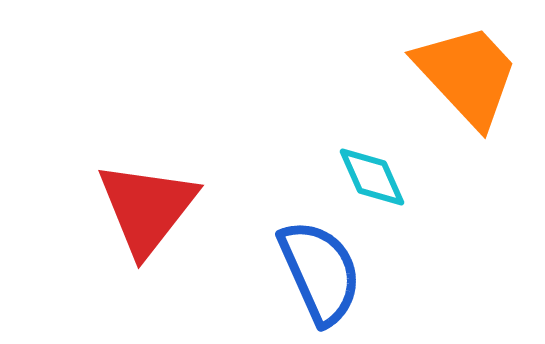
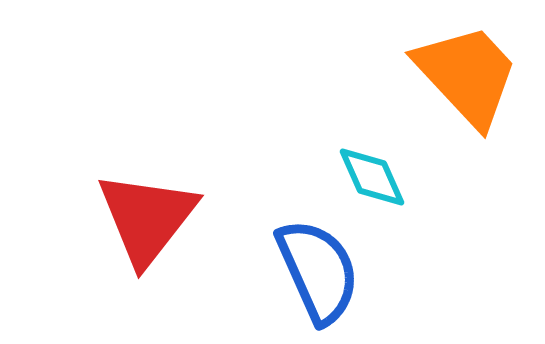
red triangle: moved 10 px down
blue semicircle: moved 2 px left, 1 px up
